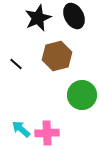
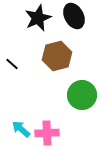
black line: moved 4 px left
